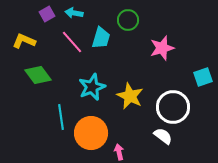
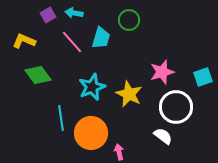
purple square: moved 1 px right, 1 px down
green circle: moved 1 px right
pink star: moved 24 px down
yellow star: moved 1 px left, 2 px up
white circle: moved 3 px right
cyan line: moved 1 px down
